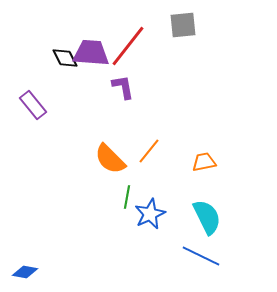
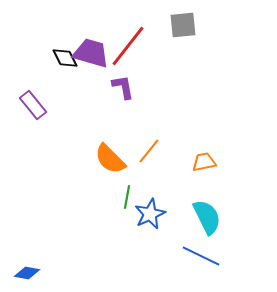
purple trapezoid: rotated 12 degrees clockwise
blue diamond: moved 2 px right, 1 px down
